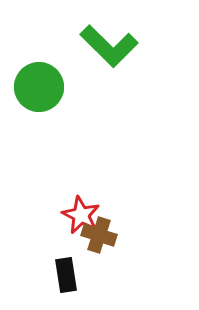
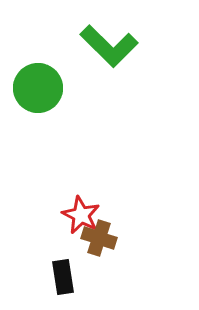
green circle: moved 1 px left, 1 px down
brown cross: moved 3 px down
black rectangle: moved 3 px left, 2 px down
